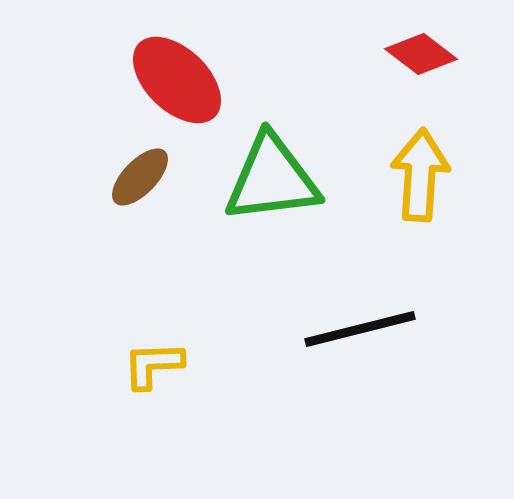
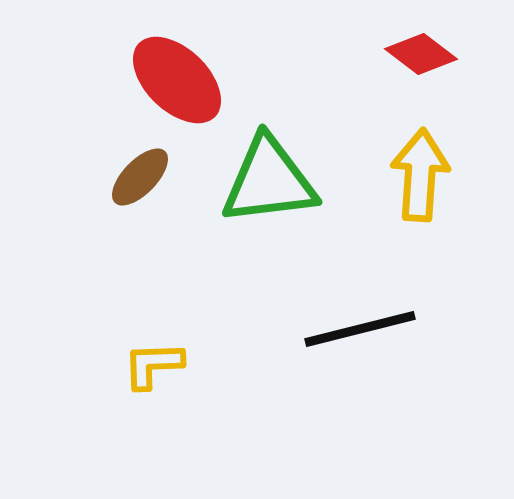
green triangle: moved 3 px left, 2 px down
